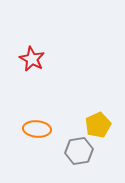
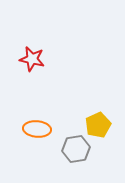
red star: rotated 15 degrees counterclockwise
gray hexagon: moved 3 px left, 2 px up
